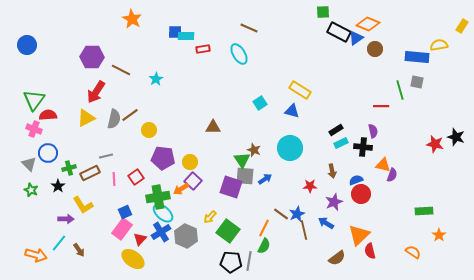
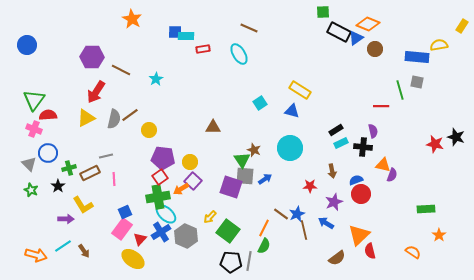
red square at (136, 177): moved 24 px right
green rectangle at (424, 211): moved 2 px right, 2 px up
cyan ellipse at (163, 213): moved 3 px right, 1 px down
cyan line at (59, 243): moved 4 px right, 3 px down; rotated 18 degrees clockwise
brown arrow at (79, 250): moved 5 px right, 1 px down
